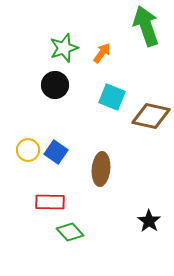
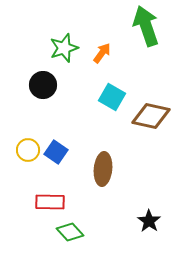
black circle: moved 12 px left
cyan square: rotated 8 degrees clockwise
brown ellipse: moved 2 px right
